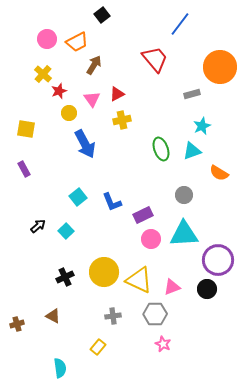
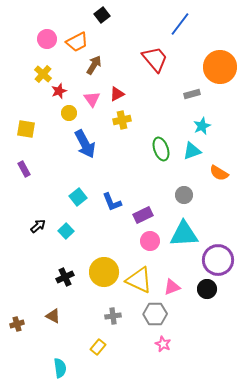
pink circle at (151, 239): moved 1 px left, 2 px down
